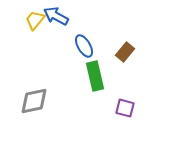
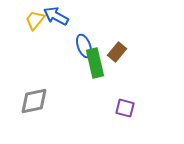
blue ellipse: rotated 10 degrees clockwise
brown rectangle: moved 8 px left
green rectangle: moved 13 px up
